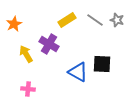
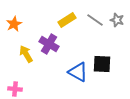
pink cross: moved 13 px left
